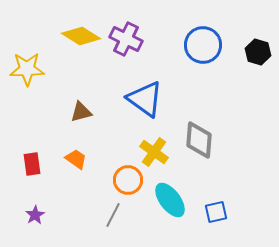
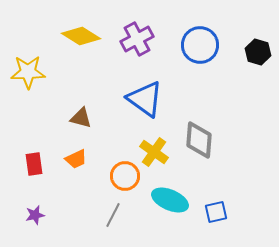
purple cross: moved 11 px right; rotated 36 degrees clockwise
blue circle: moved 3 px left
yellow star: moved 1 px right, 3 px down
brown triangle: moved 6 px down; rotated 30 degrees clockwise
orange trapezoid: rotated 120 degrees clockwise
red rectangle: moved 2 px right
orange circle: moved 3 px left, 4 px up
cyan ellipse: rotated 30 degrees counterclockwise
purple star: rotated 18 degrees clockwise
